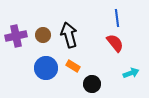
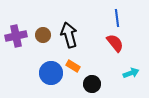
blue circle: moved 5 px right, 5 px down
